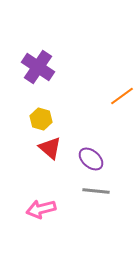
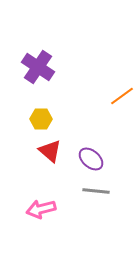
yellow hexagon: rotated 15 degrees counterclockwise
red triangle: moved 3 px down
